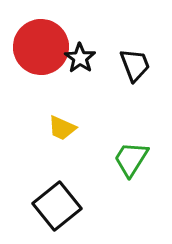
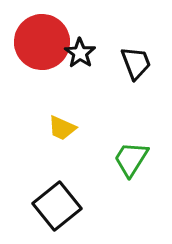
red circle: moved 1 px right, 5 px up
black star: moved 5 px up
black trapezoid: moved 1 px right, 2 px up
